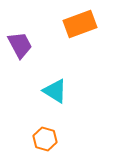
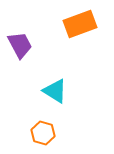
orange hexagon: moved 2 px left, 6 px up
